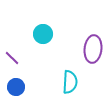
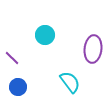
cyan circle: moved 2 px right, 1 px down
cyan semicircle: rotated 40 degrees counterclockwise
blue circle: moved 2 px right
